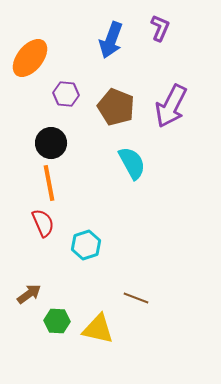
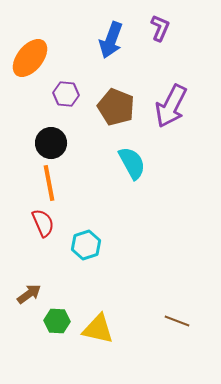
brown line: moved 41 px right, 23 px down
